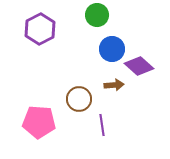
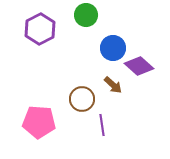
green circle: moved 11 px left
blue circle: moved 1 px right, 1 px up
brown arrow: moved 1 px left; rotated 48 degrees clockwise
brown circle: moved 3 px right
